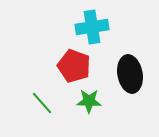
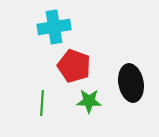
cyan cross: moved 38 px left
black ellipse: moved 1 px right, 9 px down
green line: rotated 45 degrees clockwise
